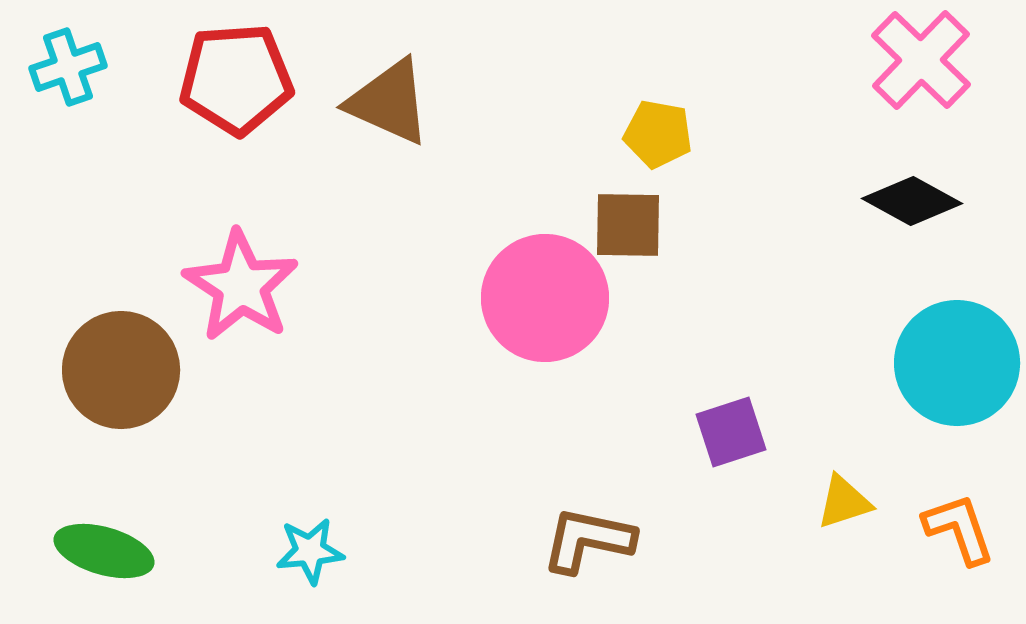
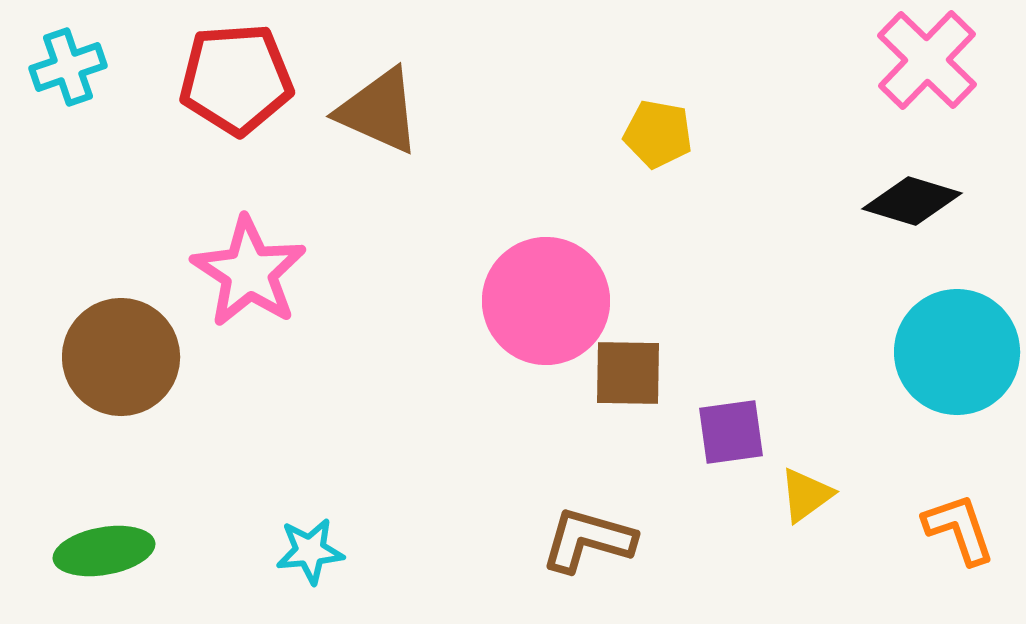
pink cross: moved 6 px right
brown triangle: moved 10 px left, 9 px down
black diamond: rotated 12 degrees counterclockwise
brown square: moved 148 px down
pink star: moved 8 px right, 14 px up
pink circle: moved 1 px right, 3 px down
cyan circle: moved 11 px up
brown circle: moved 13 px up
purple square: rotated 10 degrees clockwise
yellow triangle: moved 38 px left, 7 px up; rotated 18 degrees counterclockwise
brown L-shape: rotated 4 degrees clockwise
green ellipse: rotated 26 degrees counterclockwise
